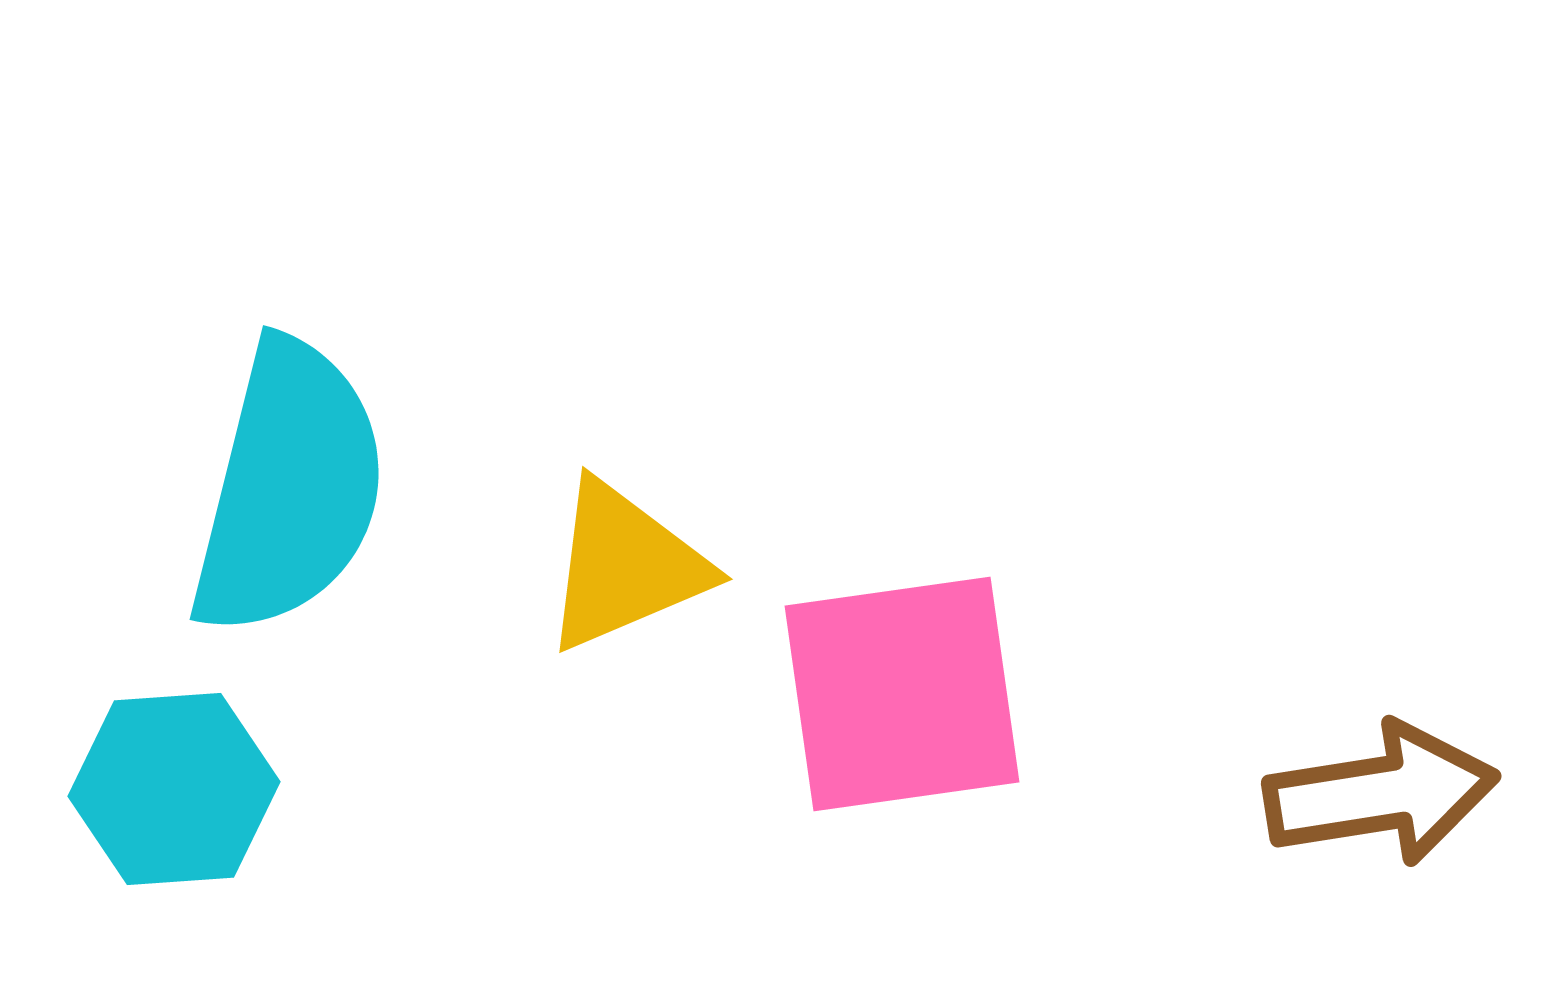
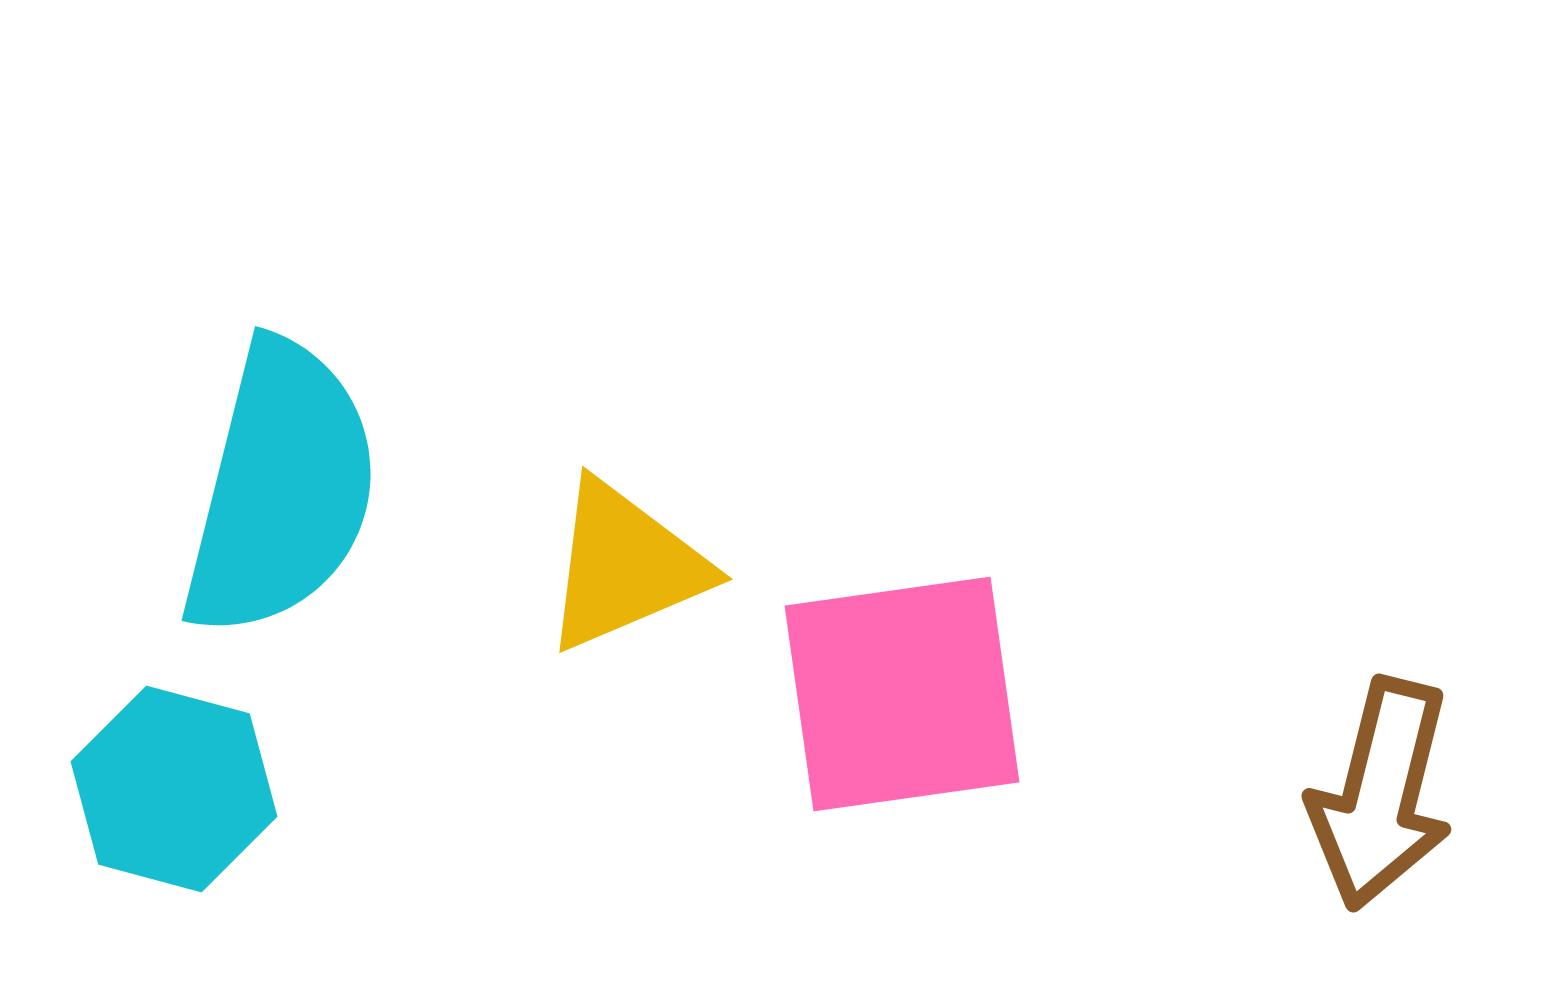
cyan semicircle: moved 8 px left, 1 px down
cyan hexagon: rotated 19 degrees clockwise
brown arrow: rotated 113 degrees clockwise
